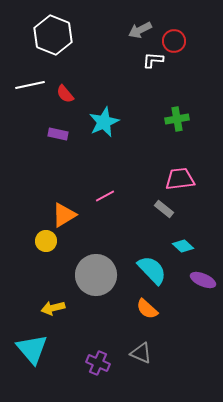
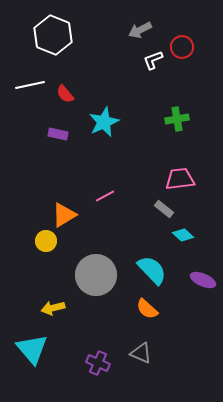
red circle: moved 8 px right, 6 px down
white L-shape: rotated 25 degrees counterclockwise
cyan diamond: moved 11 px up
